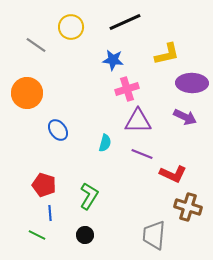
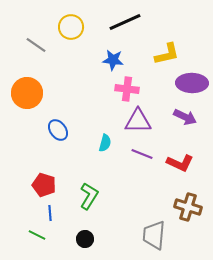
pink cross: rotated 25 degrees clockwise
red L-shape: moved 7 px right, 11 px up
black circle: moved 4 px down
